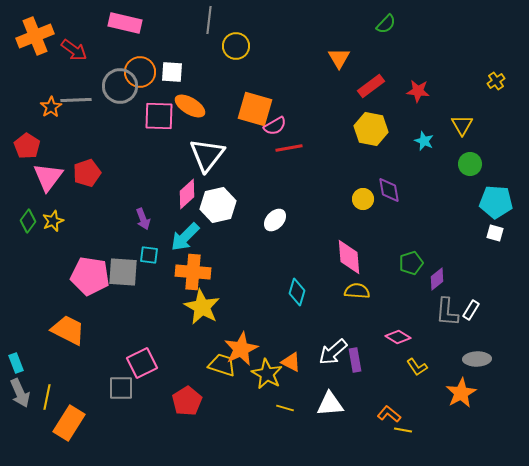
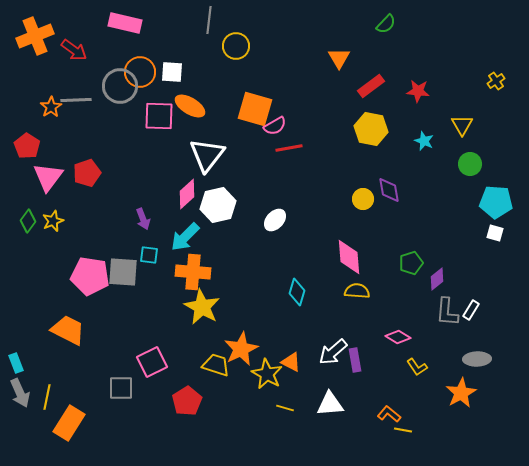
pink square at (142, 363): moved 10 px right, 1 px up
yellow trapezoid at (222, 365): moved 6 px left
